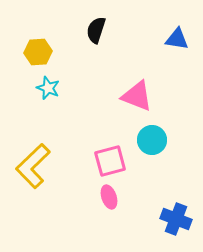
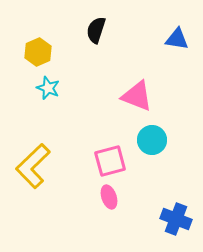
yellow hexagon: rotated 20 degrees counterclockwise
